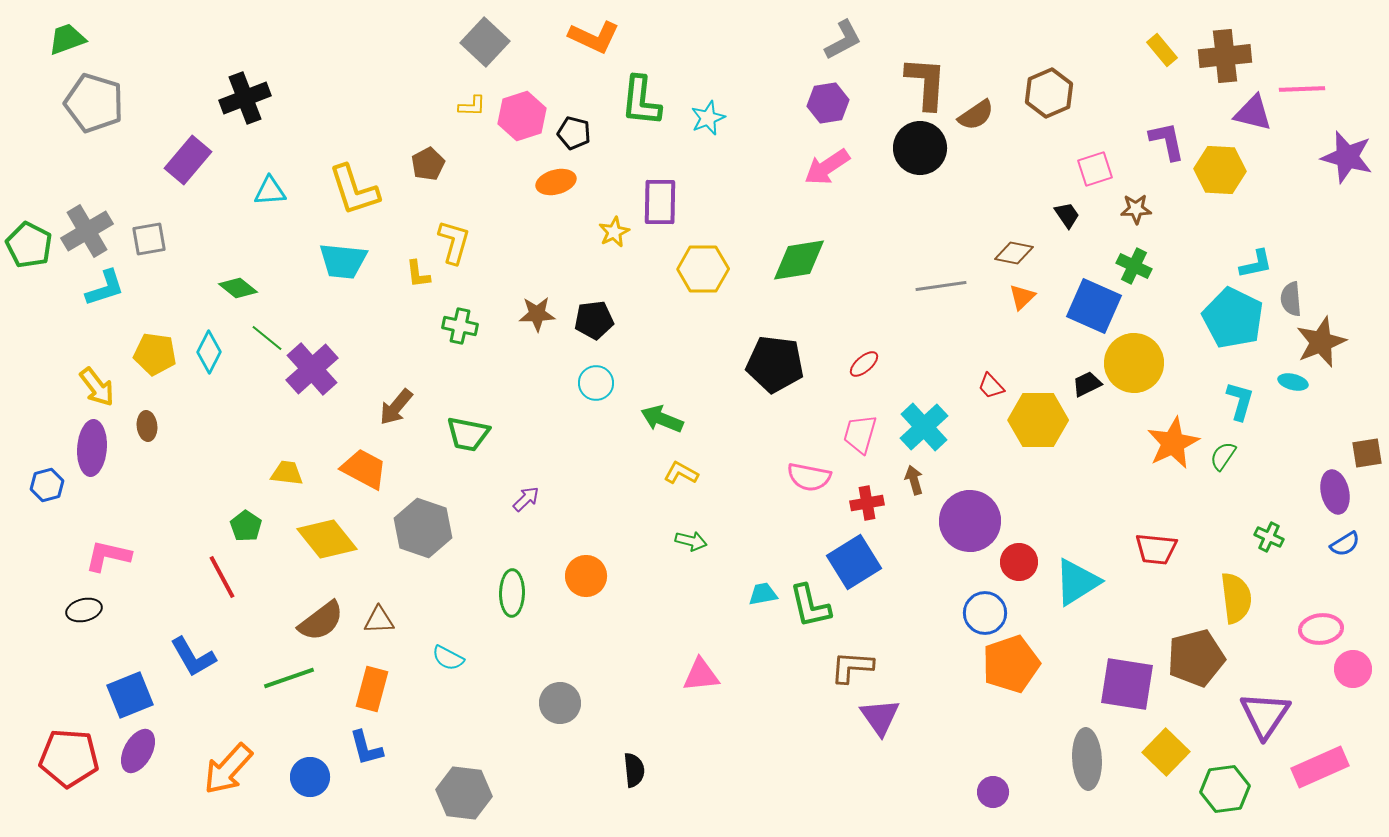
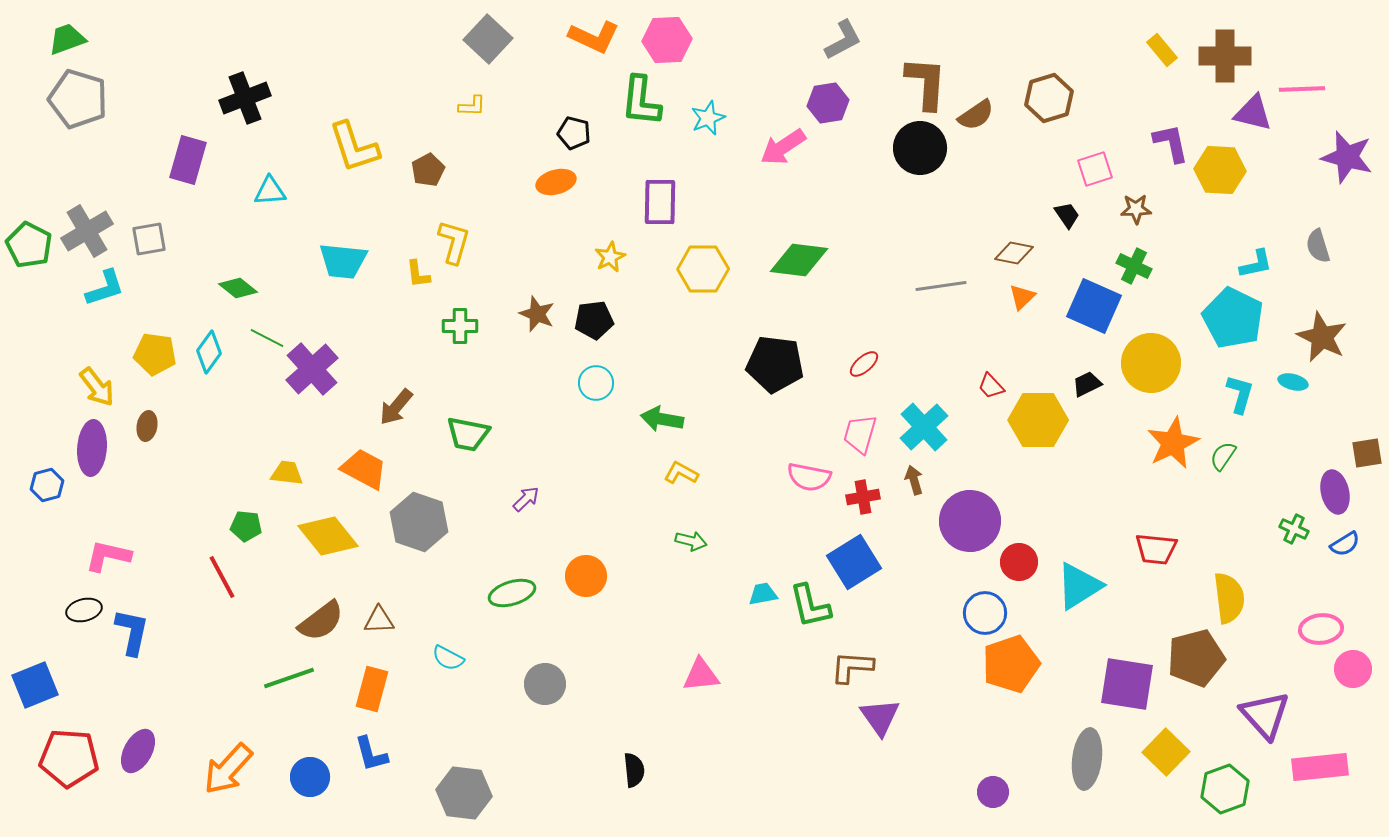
gray square at (485, 42): moved 3 px right, 3 px up
brown cross at (1225, 56): rotated 6 degrees clockwise
brown hexagon at (1049, 93): moved 5 px down; rotated 6 degrees clockwise
gray pentagon at (94, 103): moved 16 px left, 4 px up
pink hexagon at (522, 116): moved 145 px right, 76 px up; rotated 15 degrees clockwise
purple L-shape at (1167, 141): moved 4 px right, 2 px down
purple rectangle at (188, 160): rotated 24 degrees counterclockwise
brown pentagon at (428, 164): moved 6 px down
pink arrow at (827, 167): moved 44 px left, 20 px up
yellow L-shape at (354, 190): moved 43 px up
yellow star at (614, 232): moved 4 px left, 25 px down
green diamond at (799, 260): rotated 16 degrees clockwise
gray semicircle at (1291, 299): moved 27 px right, 53 px up; rotated 12 degrees counterclockwise
brown star at (537, 314): rotated 24 degrees clockwise
green cross at (460, 326): rotated 12 degrees counterclockwise
green line at (267, 338): rotated 12 degrees counterclockwise
brown star at (1321, 342): moved 1 px right, 5 px up; rotated 24 degrees counterclockwise
cyan diamond at (209, 352): rotated 9 degrees clockwise
yellow circle at (1134, 363): moved 17 px right
cyan L-shape at (1240, 401): moved 7 px up
green arrow at (662, 419): rotated 12 degrees counterclockwise
brown ellipse at (147, 426): rotated 16 degrees clockwise
red cross at (867, 503): moved 4 px left, 6 px up
green pentagon at (246, 526): rotated 28 degrees counterclockwise
gray hexagon at (423, 528): moved 4 px left, 6 px up
green cross at (1269, 537): moved 25 px right, 8 px up
yellow diamond at (327, 539): moved 1 px right, 3 px up
cyan triangle at (1077, 582): moved 2 px right, 4 px down
green ellipse at (512, 593): rotated 72 degrees clockwise
yellow semicircle at (1236, 598): moved 7 px left
blue L-shape at (193, 657): moved 61 px left, 25 px up; rotated 138 degrees counterclockwise
blue square at (130, 695): moved 95 px left, 10 px up
gray circle at (560, 703): moved 15 px left, 19 px up
purple triangle at (1265, 715): rotated 16 degrees counterclockwise
blue L-shape at (366, 748): moved 5 px right, 6 px down
gray ellipse at (1087, 759): rotated 10 degrees clockwise
pink rectangle at (1320, 767): rotated 18 degrees clockwise
green hexagon at (1225, 789): rotated 12 degrees counterclockwise
